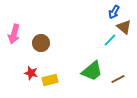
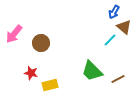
pink arrow: rotated 24 degrees clockwise
green trapezoid: rotated 85 degrees clockwise
yellow rectangle: moved 5 px down
